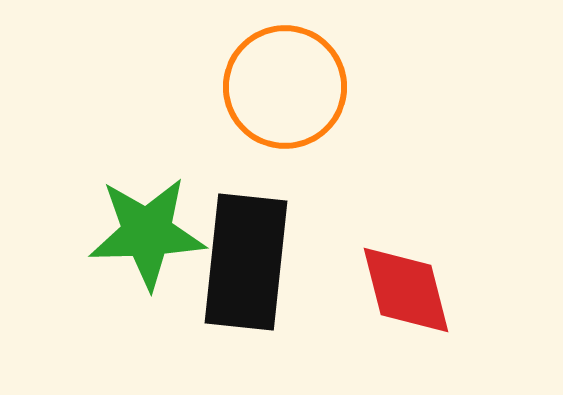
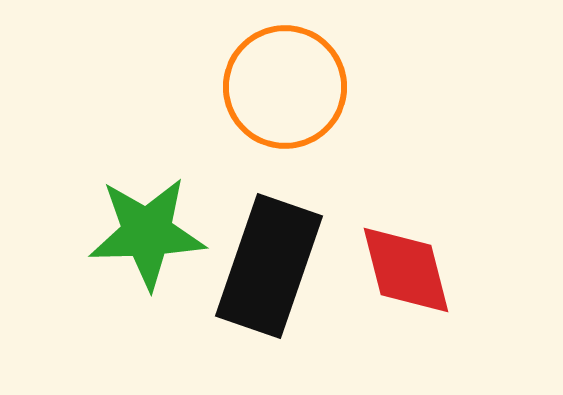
black rectangle: moved 23 px right, 4 px down; rotated 13 degrees clockwise
red diamond: moved 20 px up
